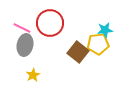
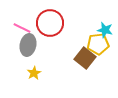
cyan star: rotated 21 degrees clockwise
gray ellipse: moved 3 px right
brown square: moved 7 px right, 6 px down
yellow star: moved 1 px right, 2 px up
